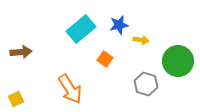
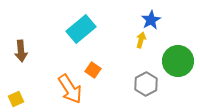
blue star: moved 32 px right, 5 px up; rotated 18 degrees counterclockwise
yellow arrow: rotated 84 degrees counterclockwise
brown arrow: moved 1 px up; rotated 90 degrees clockwise
orange square: moved 12 px left, 11 px down
gray hexagon: rotated 15 degrees clockwise
